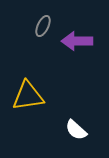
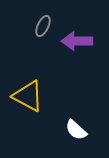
yellow triangle: rotated 36 degrees clockwise
